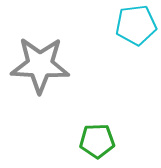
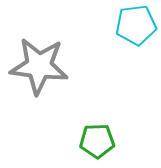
gray star: moved 1 px left, 1 px down; rotated 4 degrees clockwise
